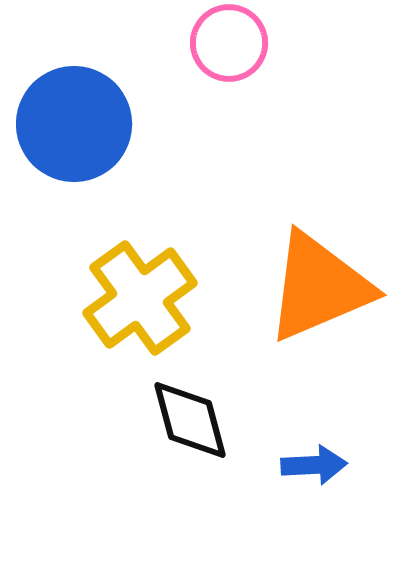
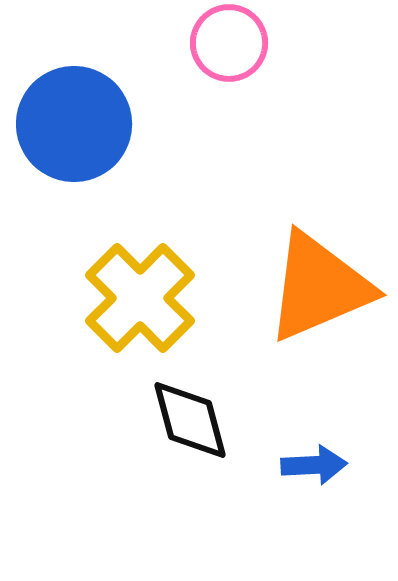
yellow cross: rotated 9 degrees counterclockwise
